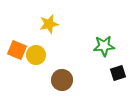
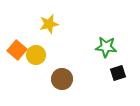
green star: moved 2 px right, 1 px down; rotated 10 degrees clockwise
orange square: rotated 18 degrees clockwise
brown circle: moved 1 px up
